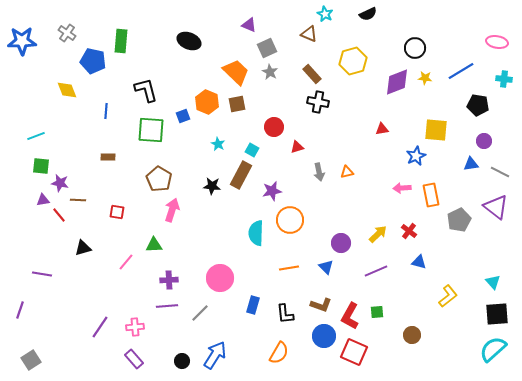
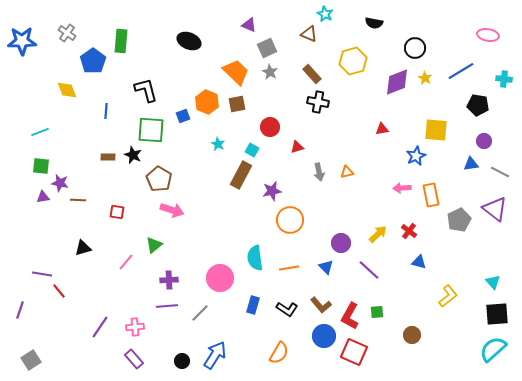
black semicircle at (368, 14): moved 6 px right, 9 px down; rotated 36 degrees clockwise
pink ellipse at (497, 42): moved 9 px left, 7 px up
blue pentagon at (93, 61): rotated 25 degrees clockwise
yellow star at (425, 78): rotated 24 degrees clockwise
red circle at (274, 127): moved 4 px left
cyan line at (36, 136): moved 4 px right, 4 px up
black star at (212, 186): moved 79 px left, 31 px up; rotated 18 degrees clockwise
purple triangle at (43, 200): moved 3 px up
purple triangle at (496, 207): moved 1 px left, 2 px down
pink arrow at (172, 210): rotated 90 degrees clockwise
red line at (59, 215): moved 76 px down
cyan semicircle at (256, 233): moved 1 px left, 25 px down; rotated 10 degrees counterclockwise
green triangle at (154, 245): rotated 36 degrees counterclockwise
purple line at (376, 271): moved 7 px left, 1 px up; rotated 65 degrees clockwise
brown L-shape at (321, 305): rotated 30 degrees clockwise
black L-shape at (285, 314): moved 2 px right, 5 px up; rotated 50 degrees counterclockwise
